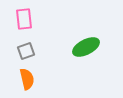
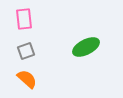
orange semicircle: rotated 35 degrees counterclockwise
